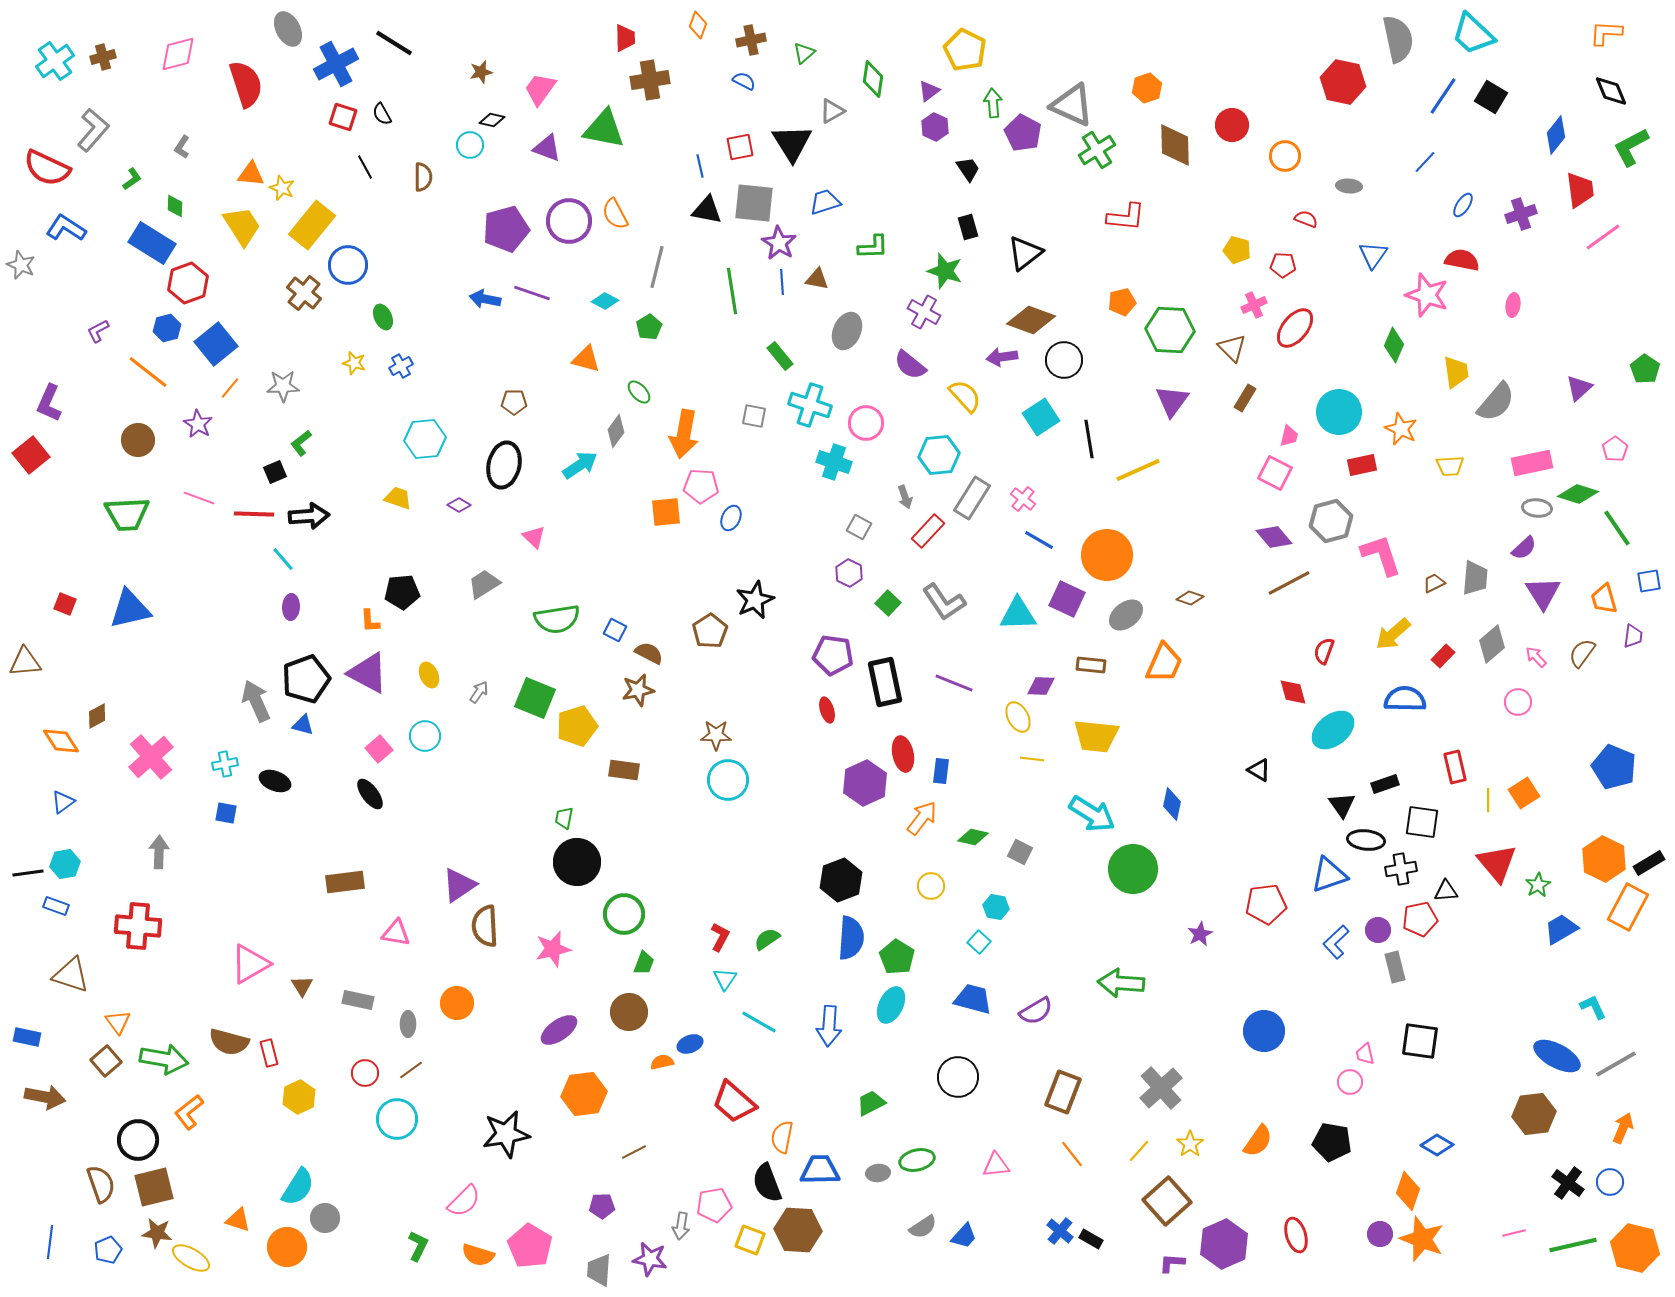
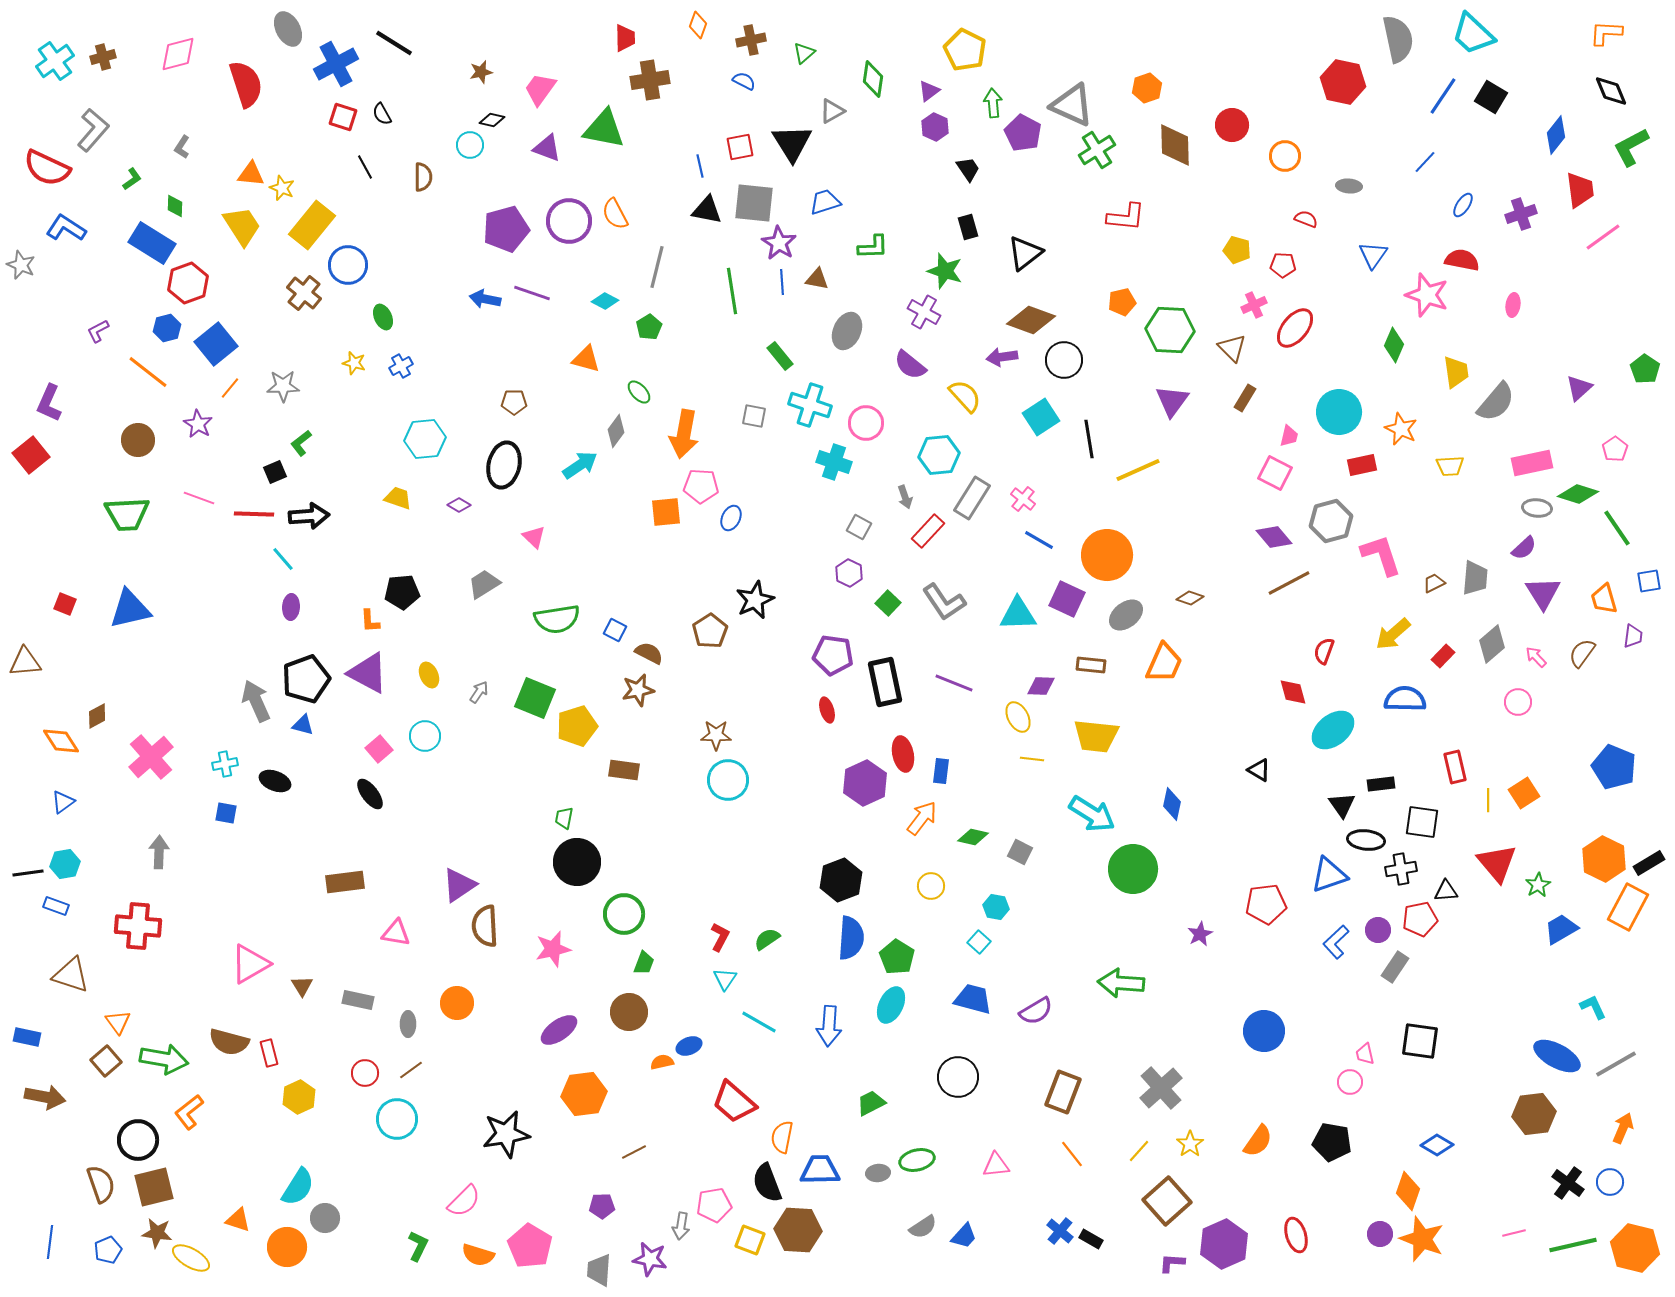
black rectangle at (1385, 784): moved 4 px left; rotated 12 degrees clockwise
gray rectangle at (1395, 967): rotated 48 degrees clockwise
blue ellipse at (690, 1044): moved 1 px left, 2 px down
